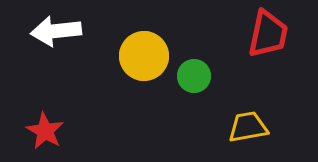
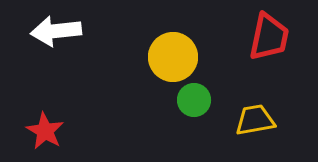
red trapezoid: moved 1 px right, 3 px down
yellow circle: moved 29 px right, 1 px down
green circle: moved 24 px down
yellow trapezoid: moved 7 px right, 7 px up
